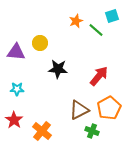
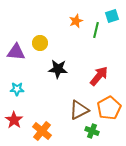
green line: rotated 63 degrees clockwise
